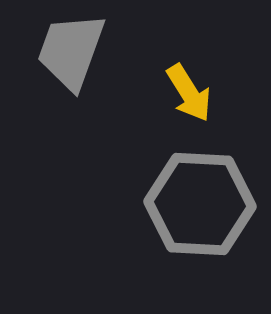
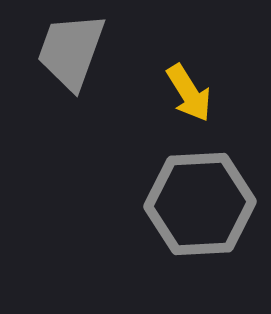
gray hexagon: rotated 6 degrees counterclockwise
